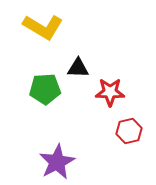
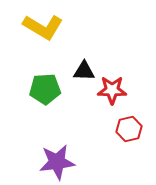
black triangle: moved 6 px right, 3 px down
red star: moved 2 px right, 2 px up
red hexagon: moved 2 px up
purple star: rotated 21 degrees clockwise
